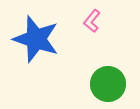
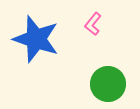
pink L-shape: moved 1 px right, 3 px down
